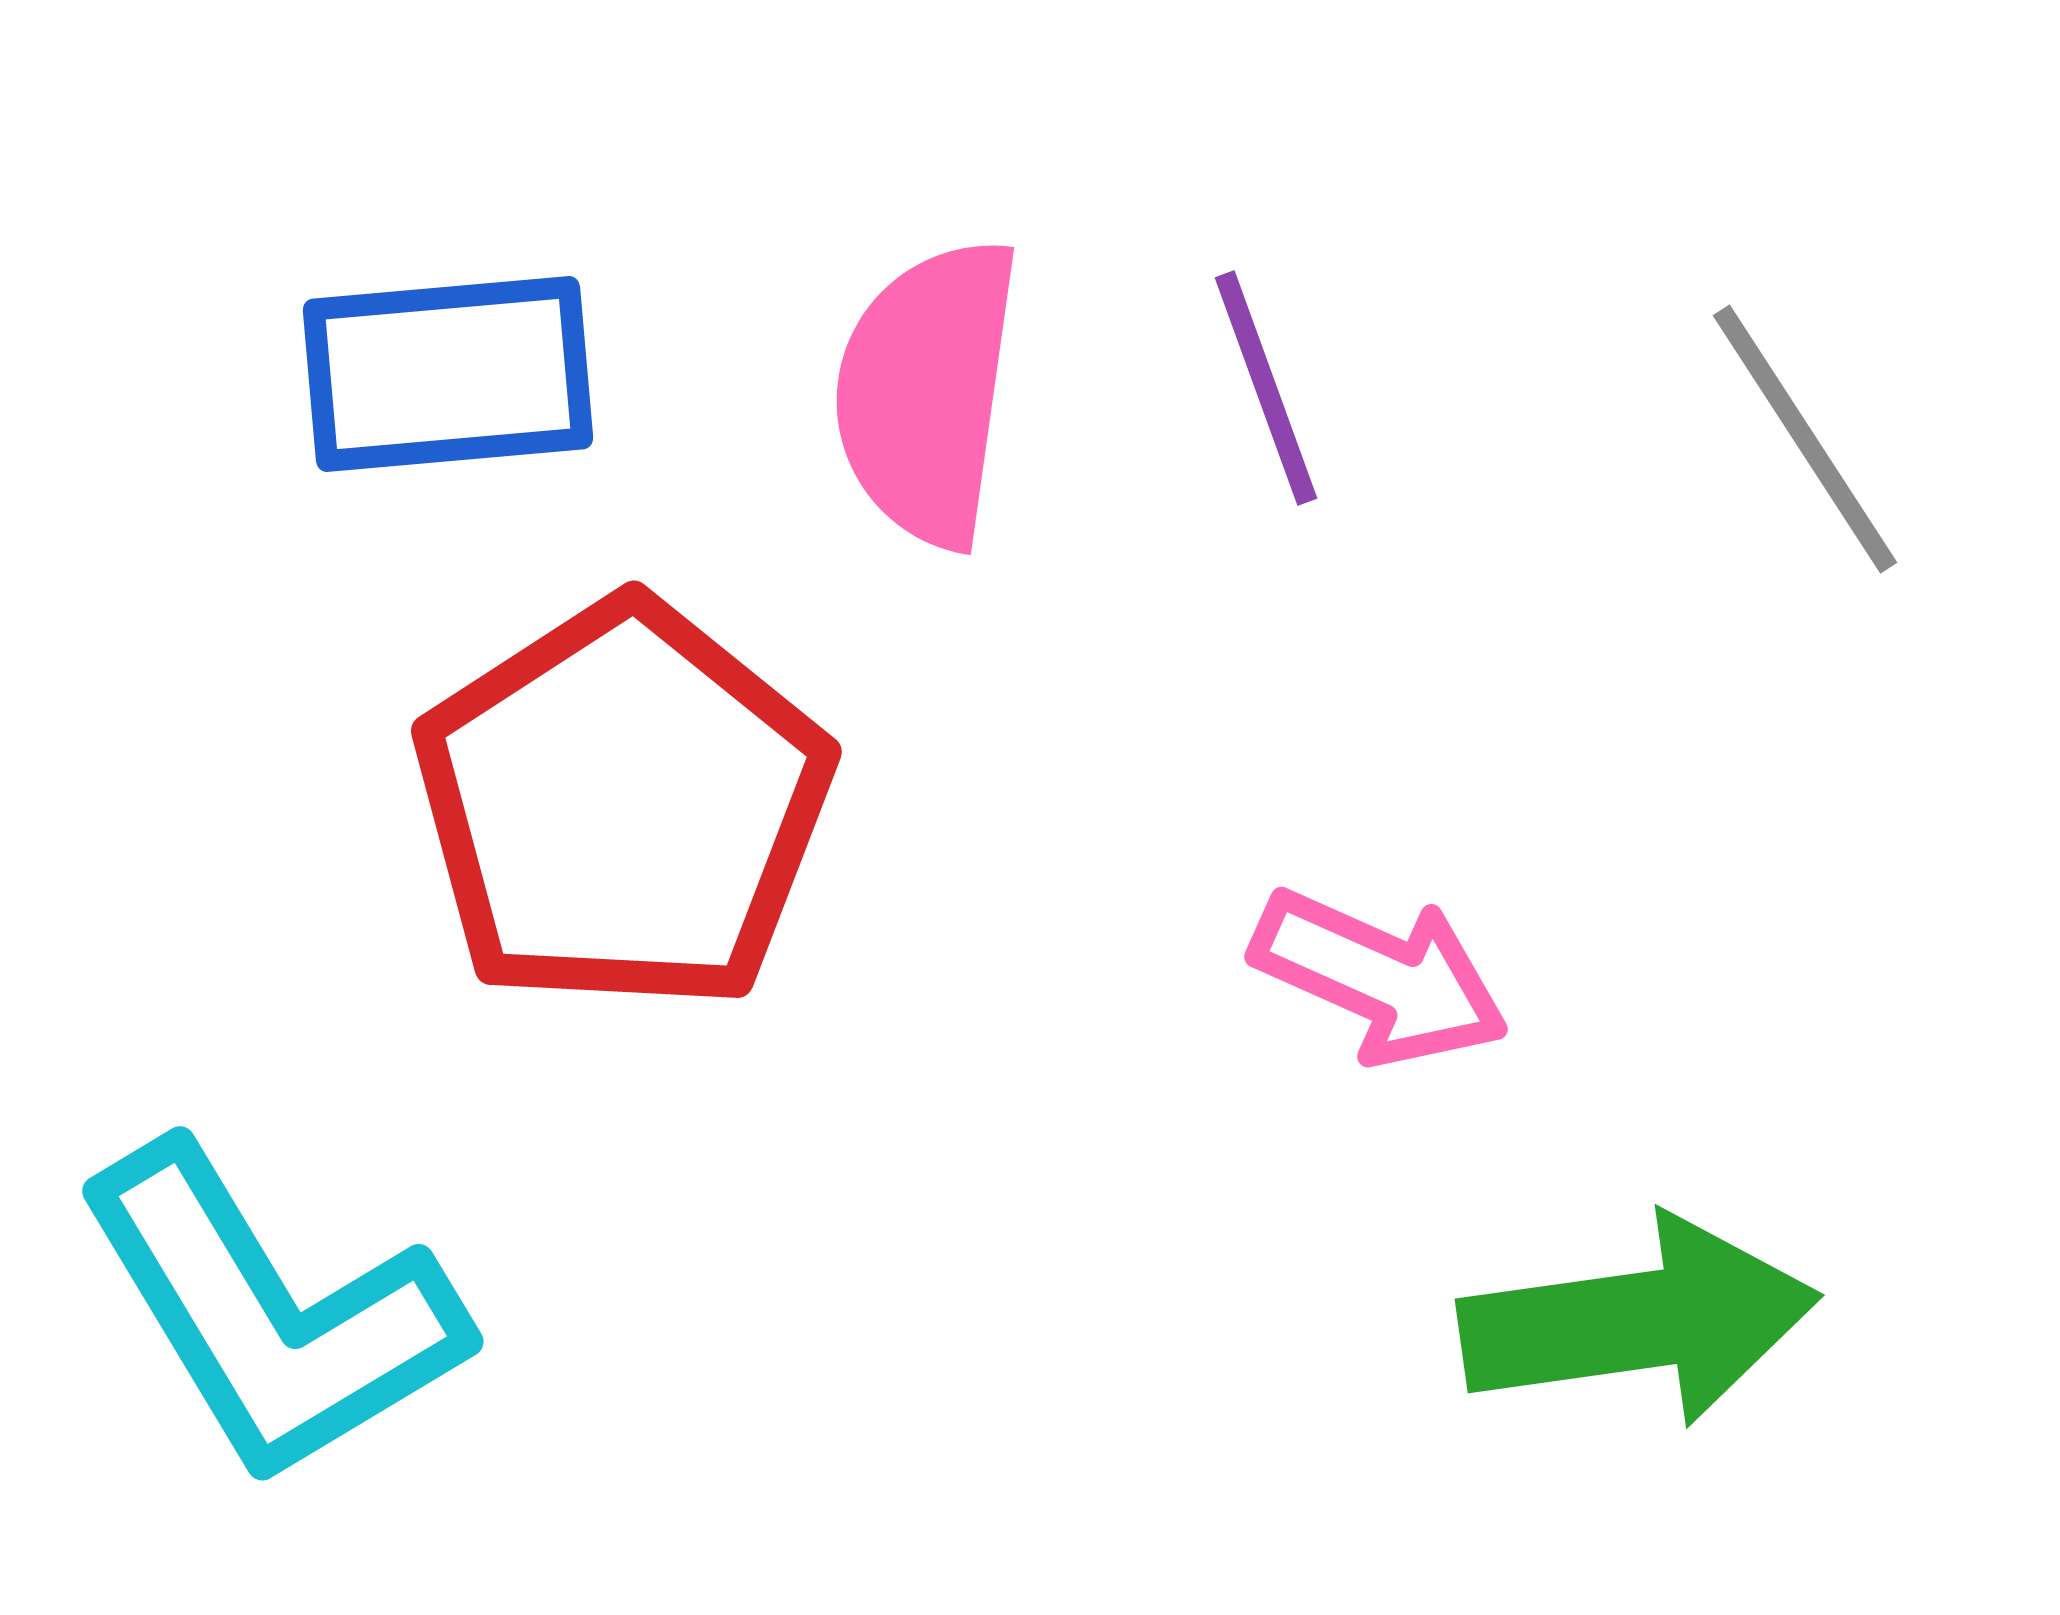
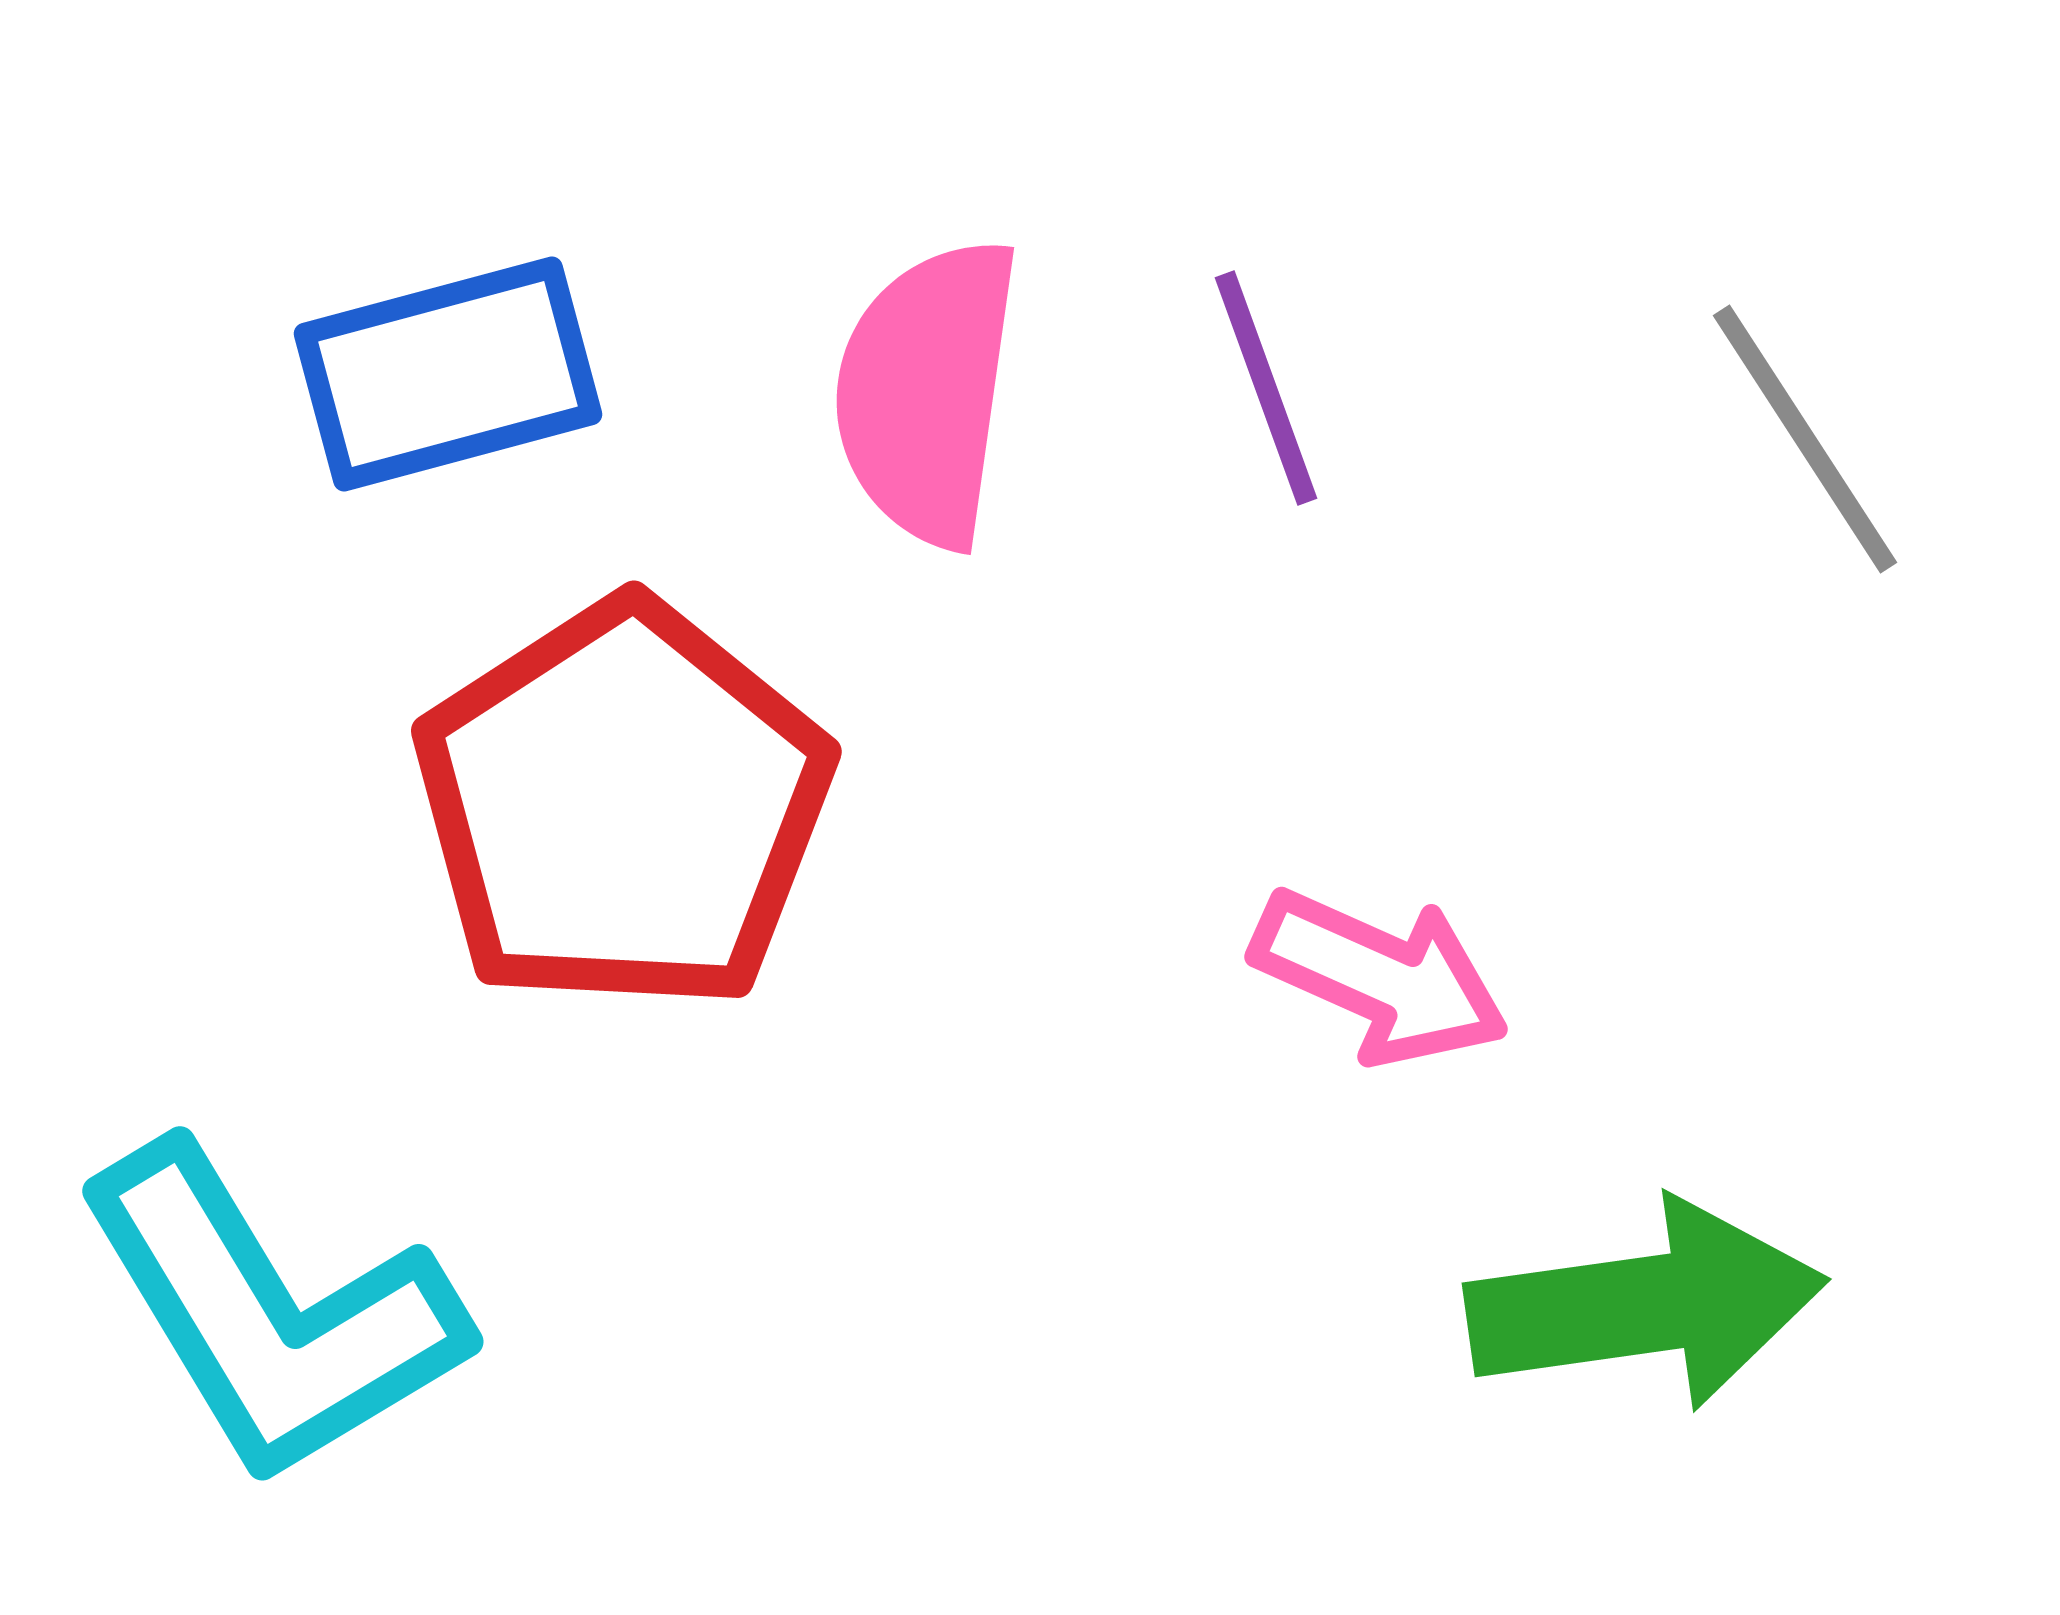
blue rectangle: rotated 10 degrees counterclockwise
green arrow: moved 7 px right, 16 px up
